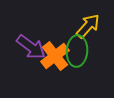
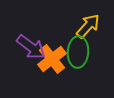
green ellipse: moved 1 px right, 1 px down
orange cross: moved 3 px left, 3 px down
